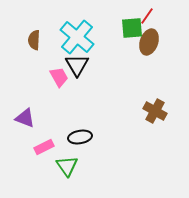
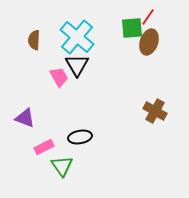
red line: moved 1 px right, 1 px down
green triangle: moved 5 px left
